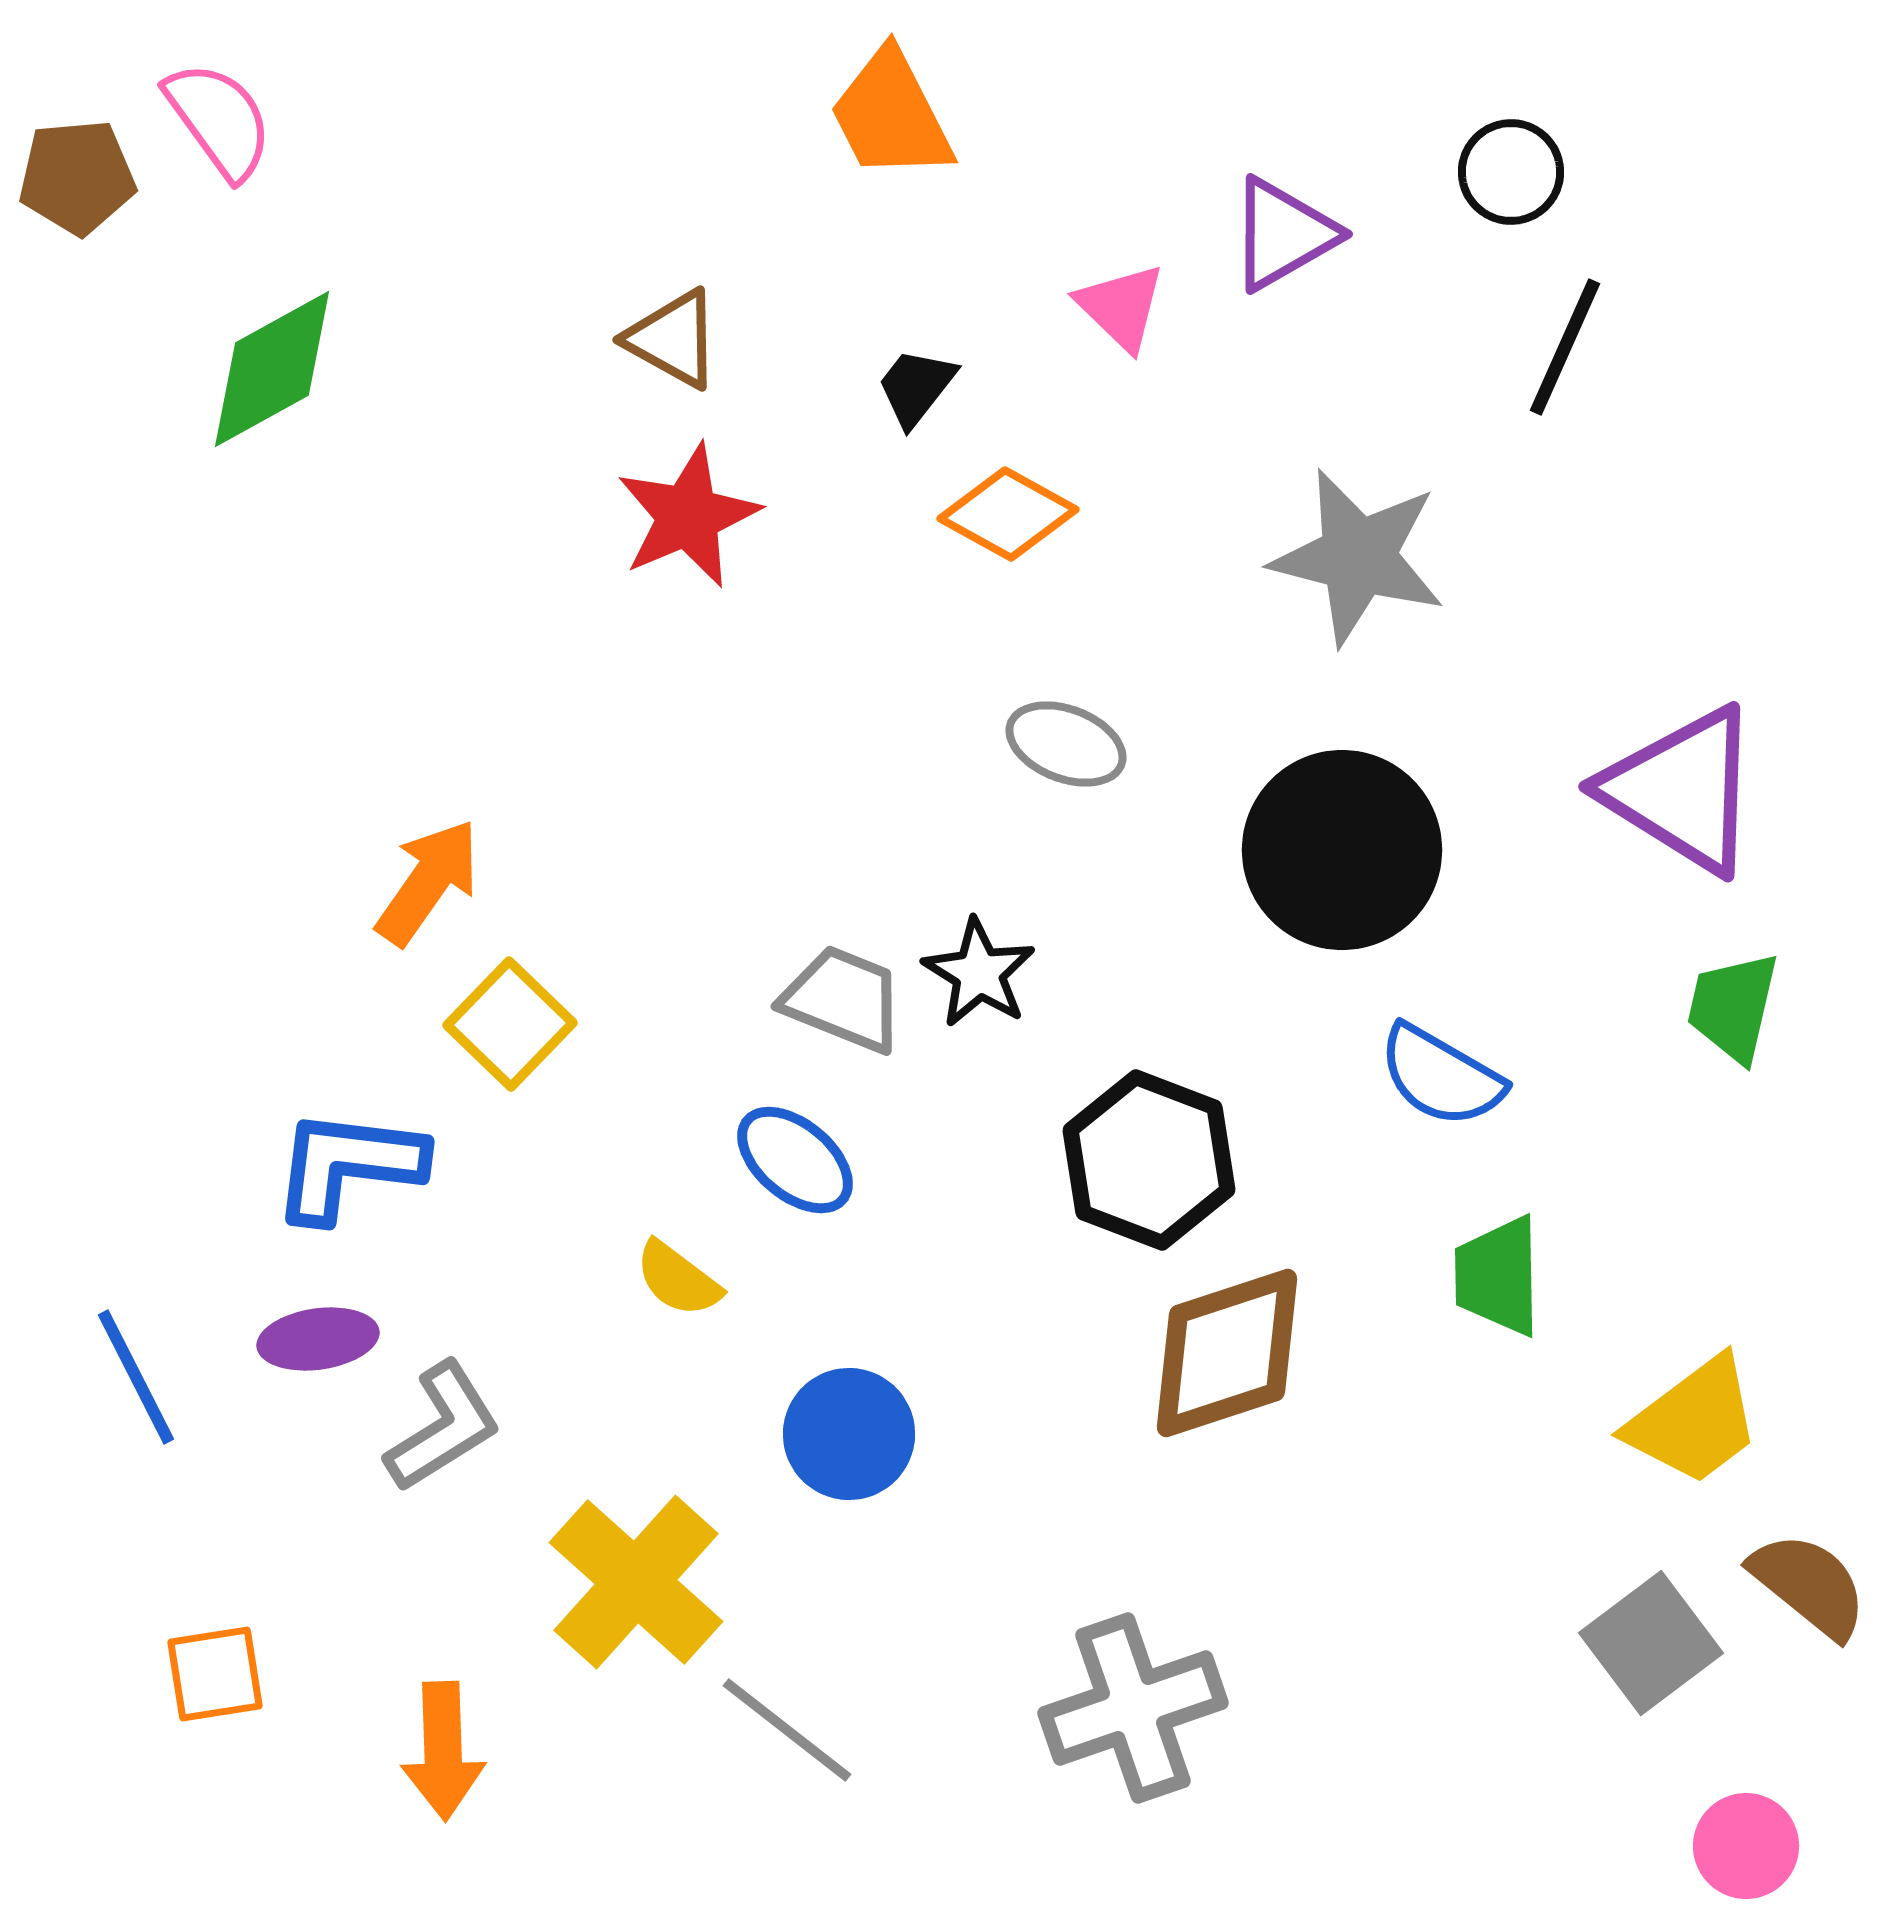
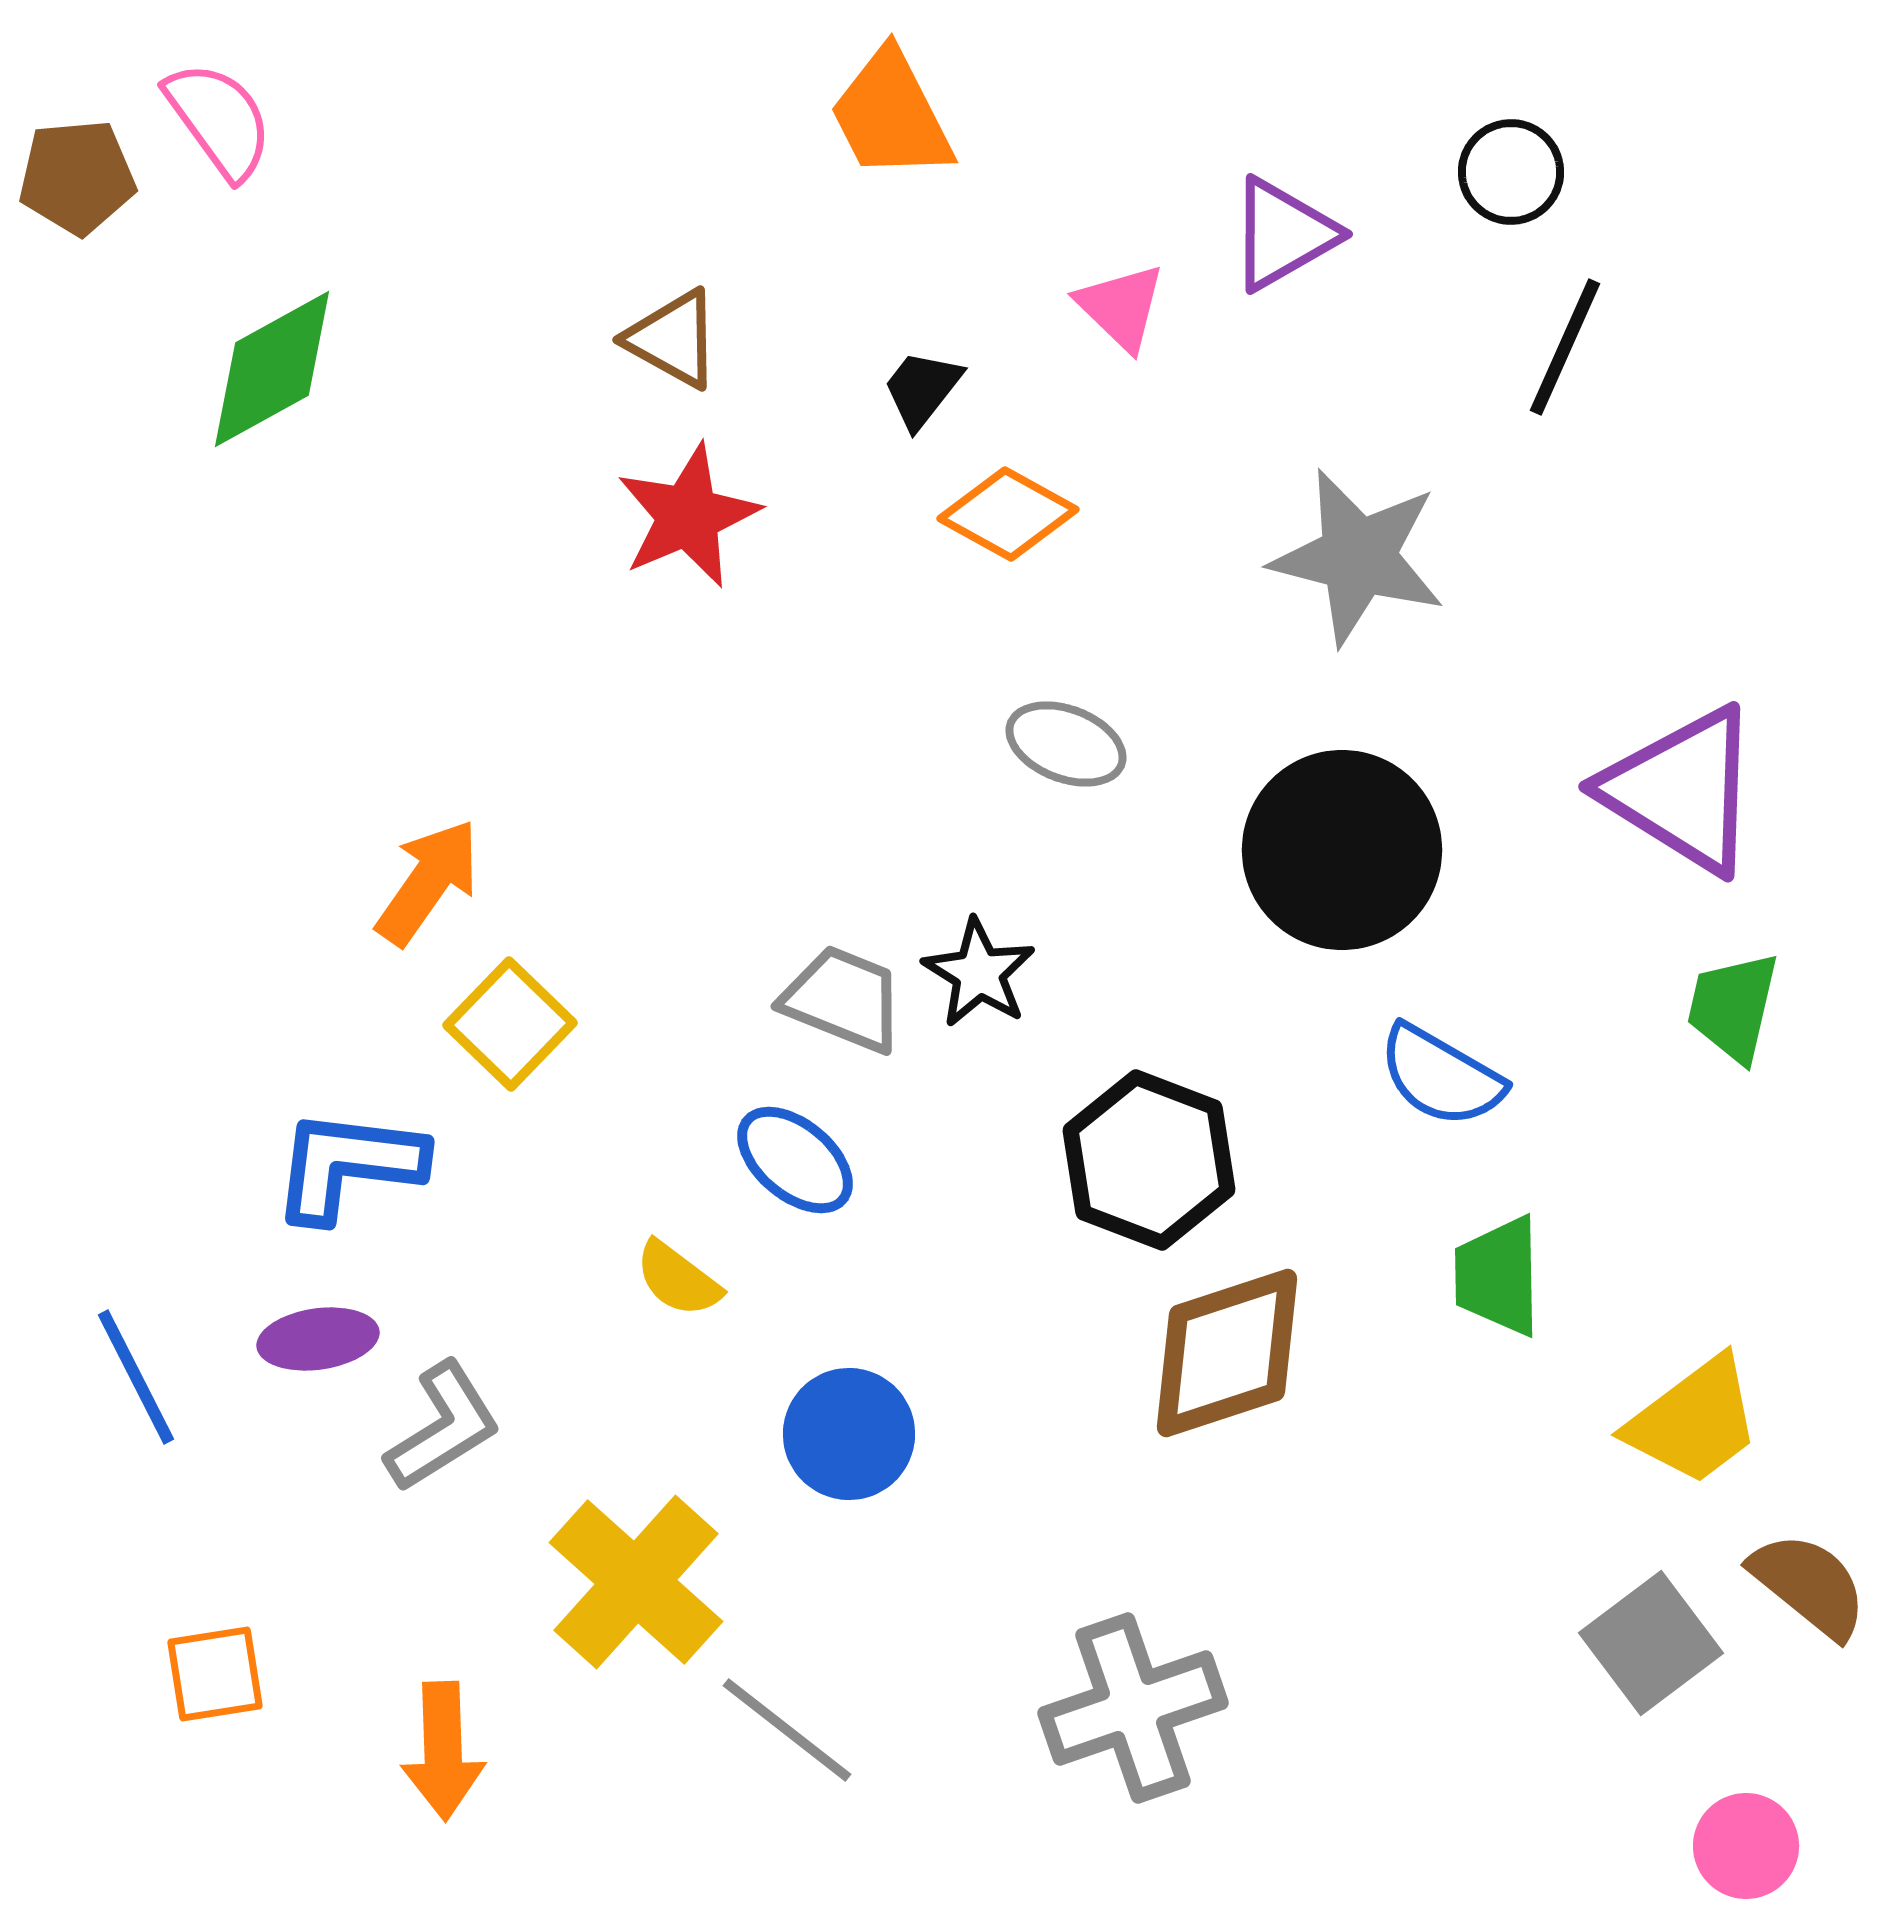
black trapezoid at (916, 387): moved 6 px right, 2 px down
